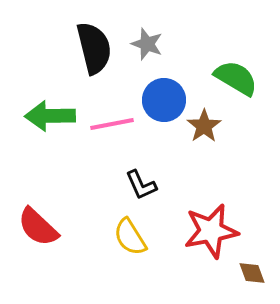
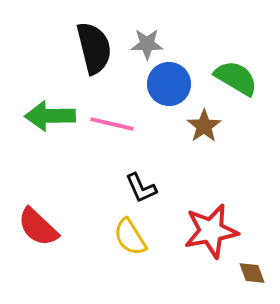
gray star: rotated 20 degrees counterclockwise
blue circle: moved 5 px right, 16 px up
pink line: rotated 24 degrees clockwise
black L-shape: moved 3 px down
